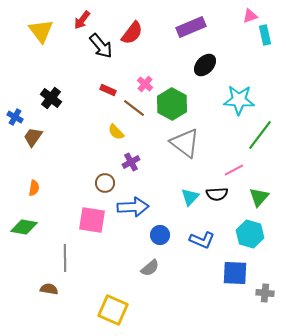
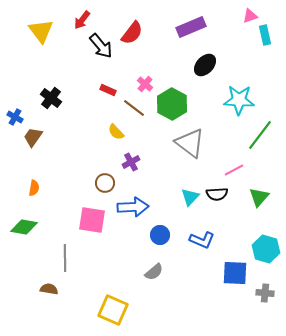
gray triangle: moved 5 px right
cyan hexagon: moved 16 px right, 15 px down
gray semicircle: moved 4 px right, 4 px down
